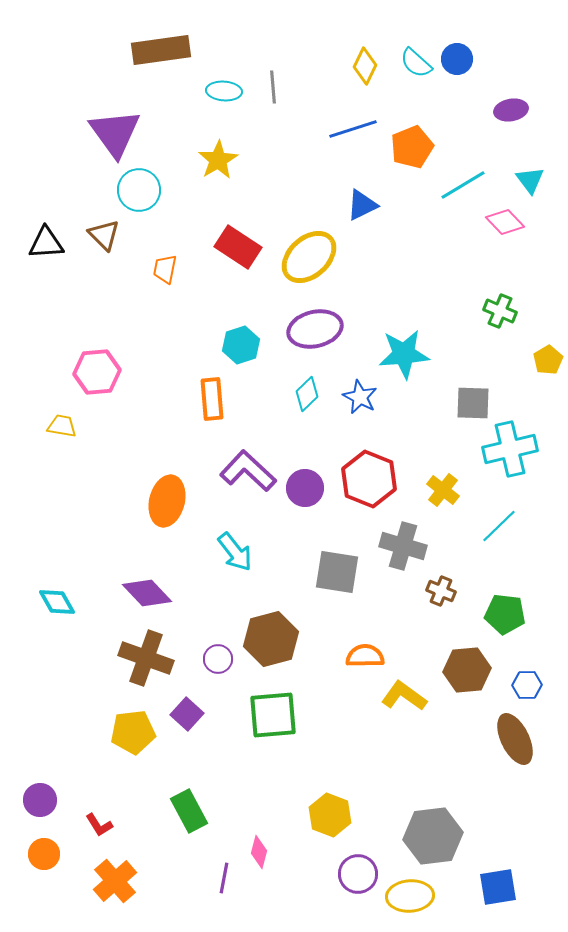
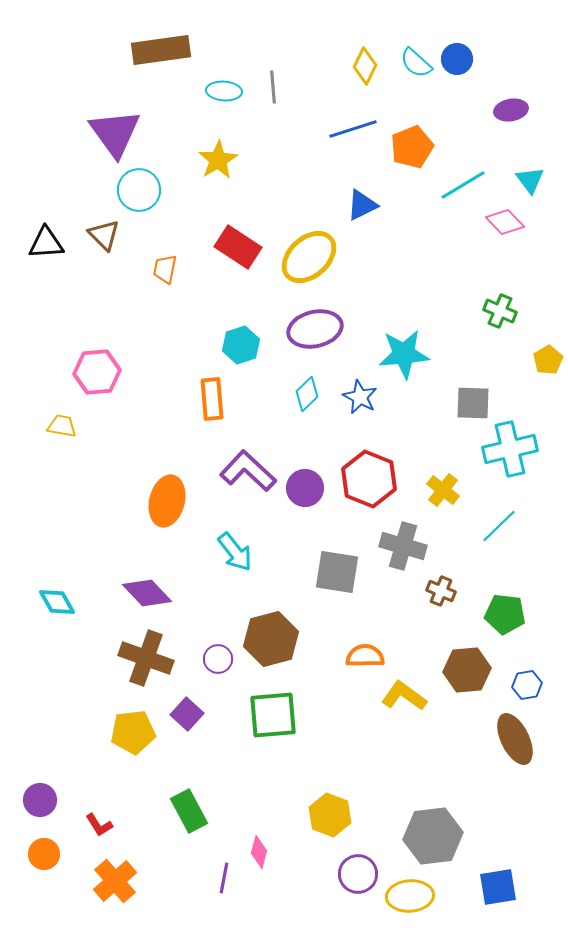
blue hexagon at (527, 685): rotated 8 degrees counterclockwise
